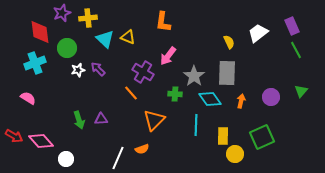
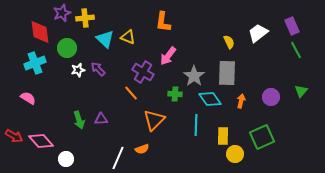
yellow cross: moved 3 px left
